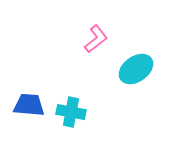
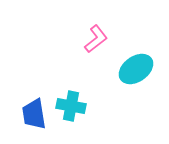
blue trapezoid: moved 5 px right, 9 px down; rotated 104 degrees counterclockwise
cyan cross: moved 6 px up
